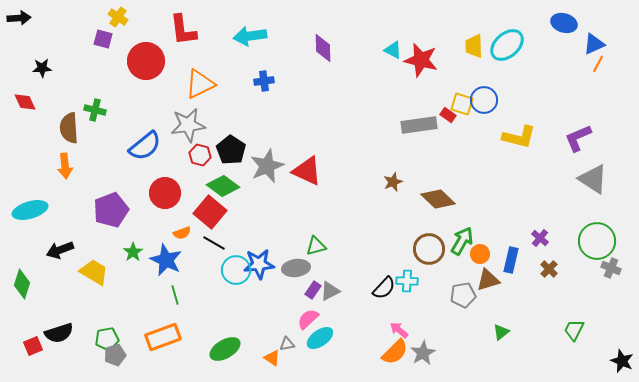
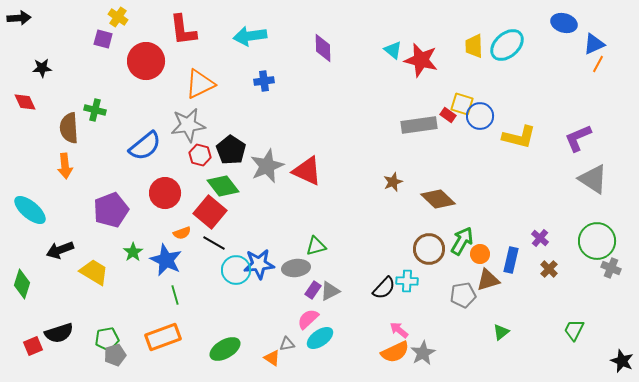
cyan triangle at (393, 50): rotated 12 degrees clockwise
blue circle at (484, 100): moved 4 px left, 16 px down
green diamond at (223, 186): rotated 16 degrees clockwise
cyan ellipse at (30, 210): rotated 56 degrees clockwise
orange semicircle at (395, 352): rotated 20 degrees clockwise
